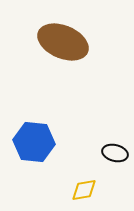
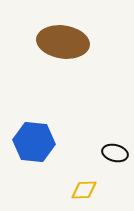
brown ellipse: rotated 15 degrees counterclockwise
yellow diamond: rotated 8 degrees clockwise
